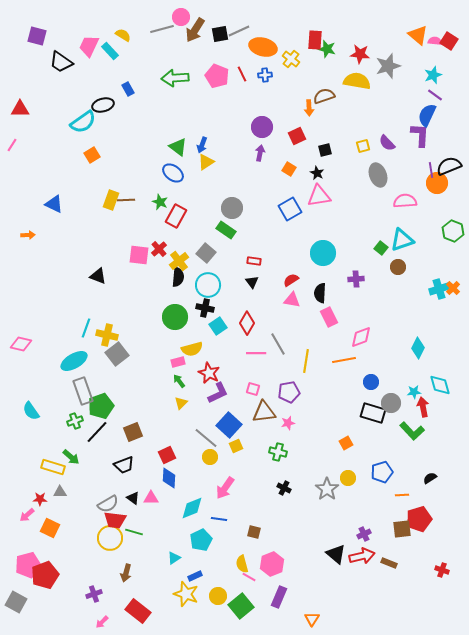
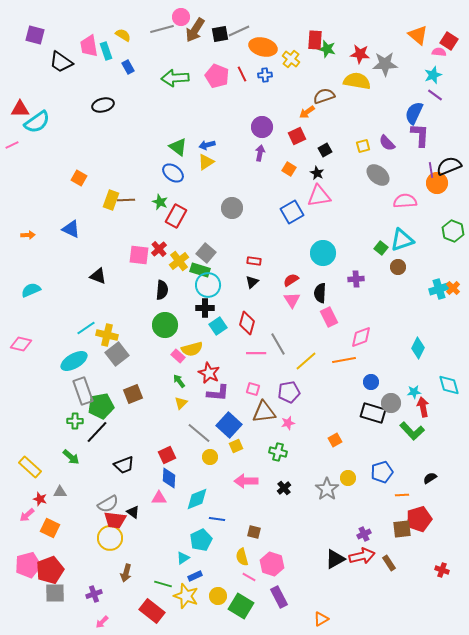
purple square at (37, 36): moved 2 px left, 1 px up
pink semicircle at (435, 41): moved 4 px right, 11 px down
pink trapezoid at (89, 46): rotated 35 degrees counterclockwise
cyan rectangle at (110, 51): moved 4 px left; rotated 24 degrees clockwise
gray star at (388, 66): moved 3 px left, 2 px up; rotated 15 degrees clockwise
blue rectangle at (128, 89): moved 22 px up
orange arrow at (309, 108): moved 2 px left, 4 px down; rotated 56 degrees clockwise
blue semicircle at (427, 115): moved 13 px left, 2 px up
cyan semicircle at (83, 122): moved 46 px left
pink line at (12, 145): rotated 32 degrees clockwise
blue arrow at (202, 145): moved 5 px right; rotated 56 degrees clockwise
black square at (325, 150): rotated 16 degrees counterclockwise
orange square at (92, 155): moved 13 px left, 23 px down; rotated 28 degrees counterclockwise
gray ellipse at (378, 175): rotated 30 degrees counterclockwise
blue triangle at (54, 204): moved 17 px right, 25 px down
blue square at (290, 209): moved 2 px right, 3 px down
green rectangle at (226, 230): moved 26 px left, 40 px down; rotated 18 degrees counterclockwise
black semicircle at (178, 277): moved 16 px left, 13 px down
black triangle at (252, 282): rotated 24 degrees clockwise
pink triangle at (292, 300): rotated 48 degrees clockwise
black cross at (205, 308): rotated 12 degrees counterclockwise
green circle at (175, 317): moved 10 px left, 8 px down
red diamond at (247, 323): rotated 15 degrees counterclockwise
cyan line at (86, 328): rotated 36 degrees clockwise
yellow line at (306, 361): rotated 40 degrees clockwise
pink rectangle at (178, 362): moved 6 px up; rotated 56 degrees clockwise
cyan diamond at (440, 385): moved 9 px right
purple L-shape at (218, 393): rotated 30 degrees clockwise
green pentagon at (101, 406): rotated 10 degrees clockwise
cyan semicircle at (31, 411): moved 121 px up; rotated 102 degrees clockwise
green cross at (75, 421): rotated 21 degrees clockwise
brown square at (133, 432): moved 38 px up
gray line at (206, 438): moved 7 px left, 5 px up
orange square at (346, 443): moved 11 px left, 3 px up
yellow rectangle at (53, 467): moved 23 px left; rotated 25 degrees clockwise
pink arrow at (225, 488): moved 21 px right, 7 px up; rotated 55 degrees clockwise
black cross at (284, 488): rotated 24 degrees clockwise
black triangle at (133, 498): moved 14 px down
pink triangle at (151, 498): moved 8 px right
red star at (40, 499): rotated 16 degrees clockwise
cyan diamond at (192, 508): moved 5 px right, 9 px up
blue line at (219, 519): moved 2 px left
green line at (134, 532): moved 29 px right, 52 px down
black triangle at (336, 554): moved 1 px left, 5 px down; rotated 50 degrees clockwise
cyan triangle at (174, 558): moved 9 px right
brown rectangle at (389, 563): rotated 35 degrees clockwise
yellow semicircle at (242, 564): moved 7 px up
pink hexagon at (272, 564): rotated 20 degrees counterclockwise
red pentagon at (45, 575): moved 5 px right, 5 px up
yellow star at (186, 594): moved 2 px down
purple rectangle at (279, 597): rotated 50 degrees counterclockwise
gray square at (16, 602): moved 39 px right, 9 px up; rotated 30 degrees counterclockwise
green square at (241, 606): rotated 20 degrees counterclockwise
red rectangle at (138, 611): moved 14 px right
orange triangle at (312, 619): moved 9 px right; rotated 28 degrees clockwise
